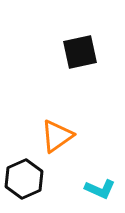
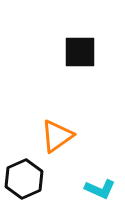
black square: rotated 12 degrees clockwise
